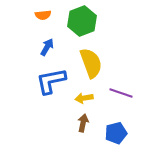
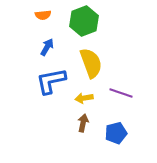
green hexagon: moved 2 px right
